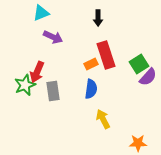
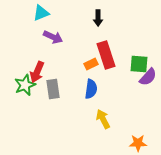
green square: rotated 36 degrees clockwise
gray rectangle: moved 2 px up
